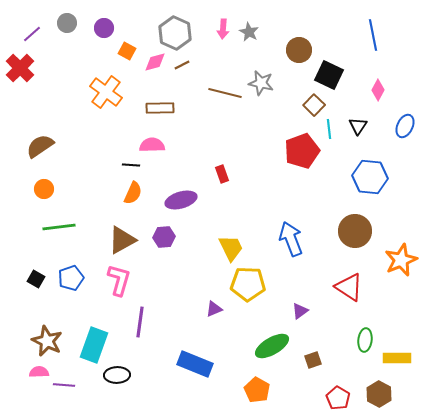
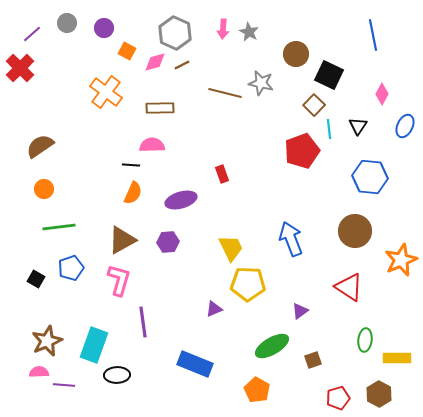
brown circle at (299, 50): moved 3 px left, 4 px down
pink diamond at (378, 90): moved 4 px right, 4 px down
purple hexagon at (164, 237): moved 4 px right, 5 px down
blue pentagon at (71, 278): moved 10 px up
purple line at (140, 322): moved 3 px right; rotated 16 degrees counterclockwise
brown star at (47, 341): rotated 24 degrees clockwise
red pentagon at (338, 398): rotated 25 degrees clockwise
